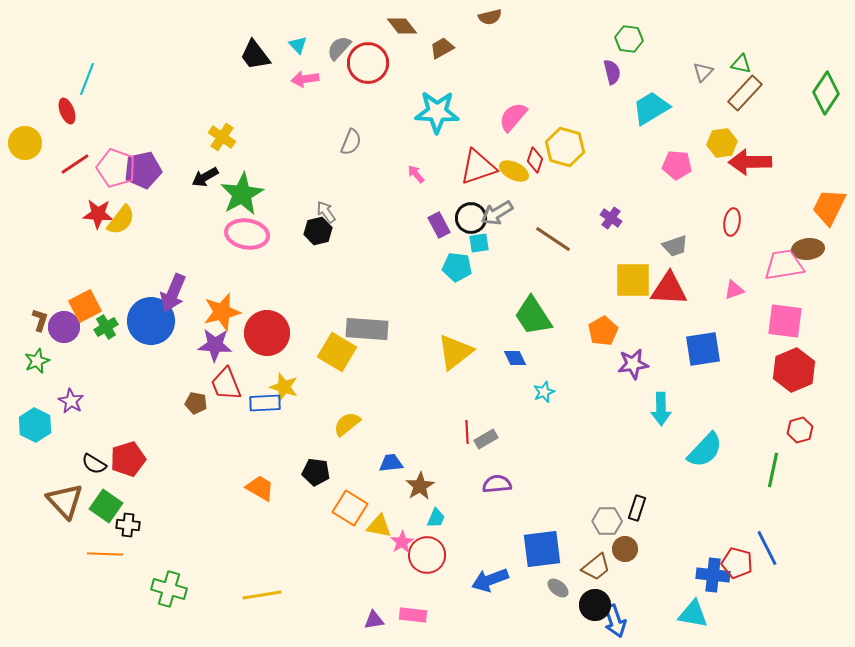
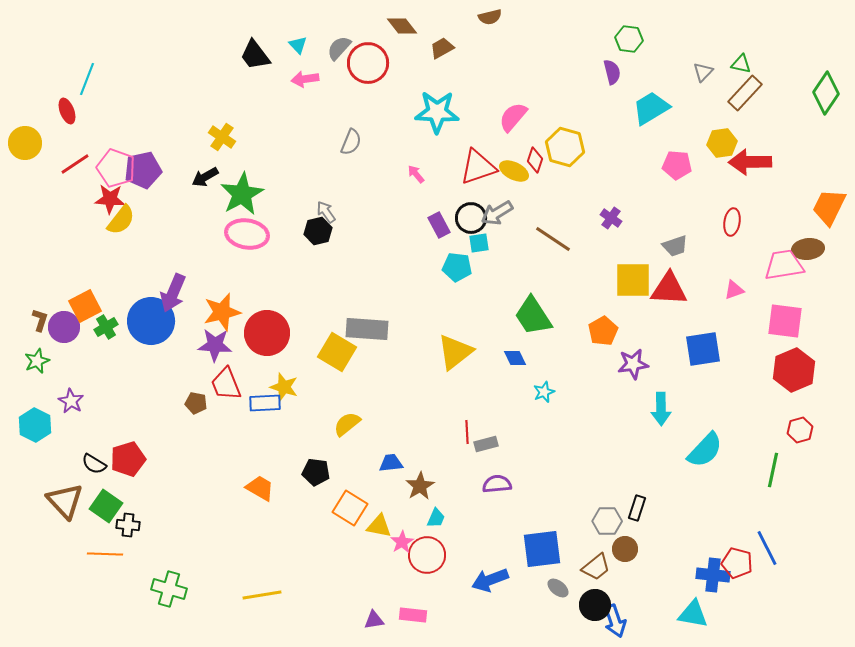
red star at (98, 214): moved 12 px right, 15 px up
gray rectangle at (486, 439): moved 5 px down; rotated 15 degrees clockwise
